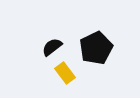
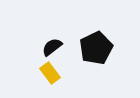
yellow rectangle: moved 15 px left
